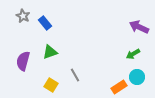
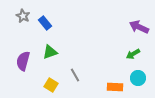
cyan circle: moved 1 px right, 1 px down
orange rectangle: moved 4 px left; rotated 35 degrees clockwise
